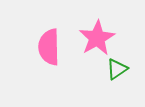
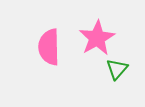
green triangle: rotated 15 degrees counterclockwise
